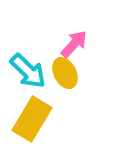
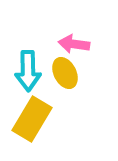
pink arrow: rotated 124 degrees counterclockwise
cyan arrow: rotated 45 degrees clockwise
